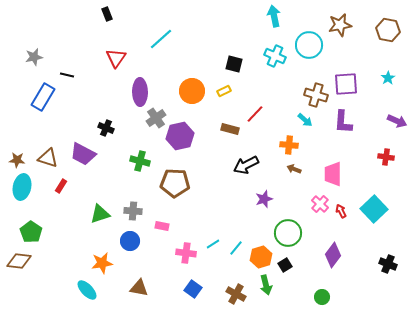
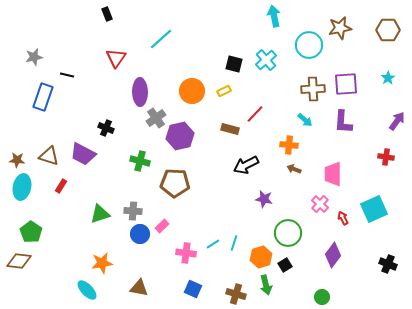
brown star at (340, 25): moved 3 px down
brown hexagon at (388, 30): rotated 10 degrees counterclockwise
cyan cross at (275, 56): moved 9 px left, 4 px down; rotated 25 degrees clockwise
brown cross at (316, 95): moved 3 px left, 6 px up; rotated 20 degrees counterclockwise
blue rectangle at (43, 97): rotated 12 degrees counterclockwise
purple arrow at (397, 121): rotated 78 degrees counterclockwise
brown triangle at (48, 158): moved 1 px right, 2 px up
purple star at (264, 199): rotated 30 degrees clockwise
cyan square at (374, 209): rotated 20 degrees clockwise
red arrow at (341, 211): moved 2 px right, 7 px down
pink rectangle at (162, 226): rotated 56 degrees counterclockwise
blue circle at (130, 241): moved 10 px right, 7 px up
cyan line at (236, 248): moved 2 px left, 5 px up; rotated 21 degrees counterclockwise
blue square at (193, 289): rotated 12 degrees counterclockwise
brown cross at (236, 294): rotated 12 degrees counterclockwise
